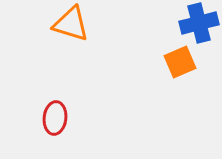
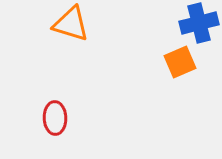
red ellipse: rotated 8 degrees counterclockwise
